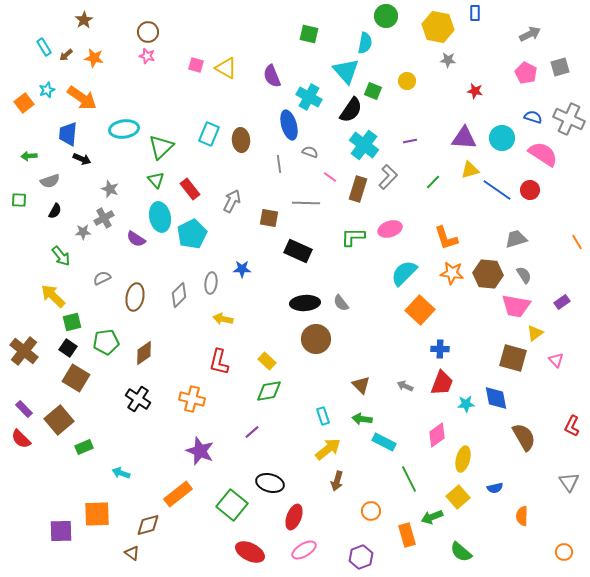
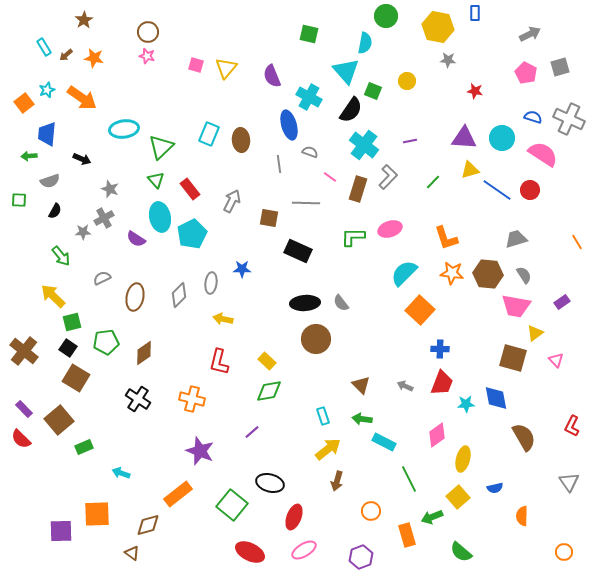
yellow triangle at (226, 68): rotated 40 degrees clockwise
blue trapezoid at (68, 134): moved 21 px left
